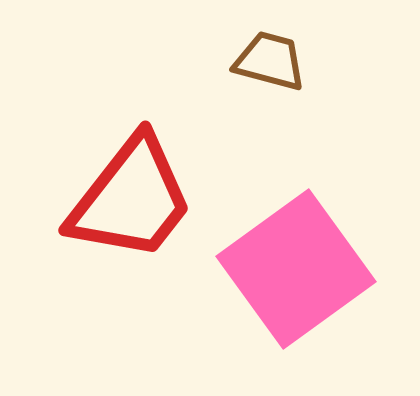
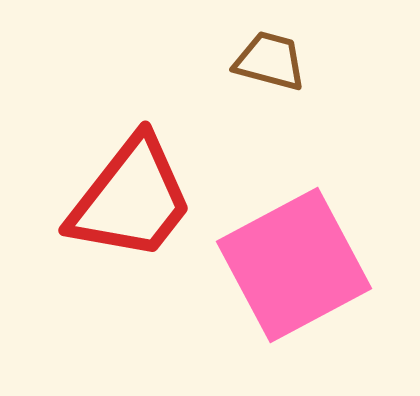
pink square: moved 2 px left, 4 px up; rotated 8 degrees clockwise
